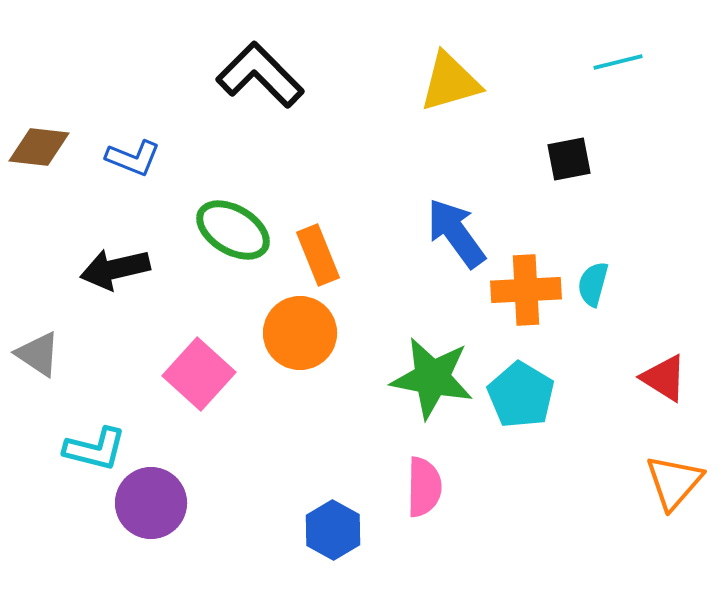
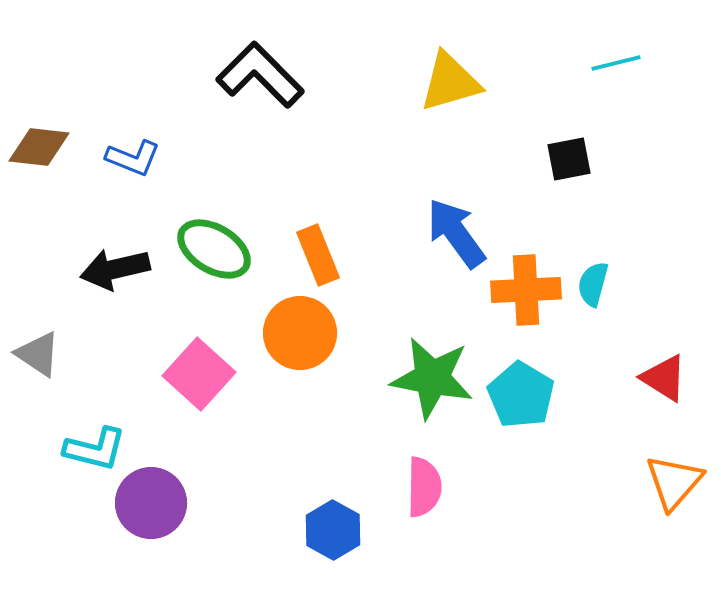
cyan line: moved 2 px left, 1 px down
green ellipse: moved 19 px left, 19 px down
